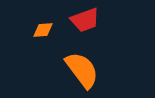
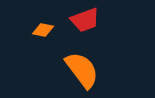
orange diamond: rotated 15 degrees clockwise
